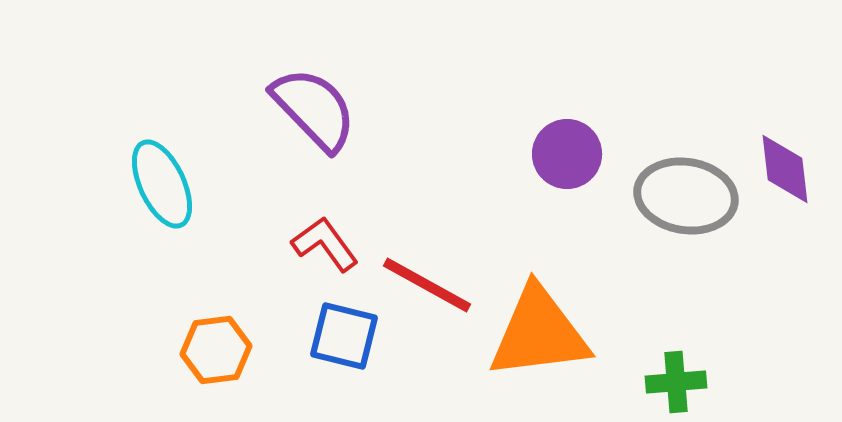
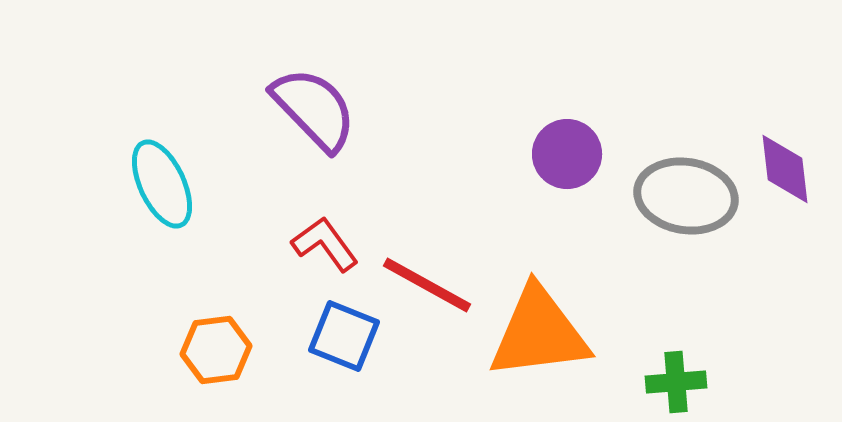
blue square: rotated 8 degrees clockwise
